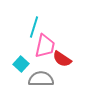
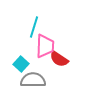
pink trapezoid: rotated 10 degrees counterclockwise
red semicircle: moved 3 px left
gray semicircle: moved 8 px left, 1 px down
